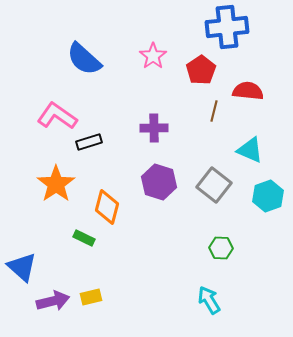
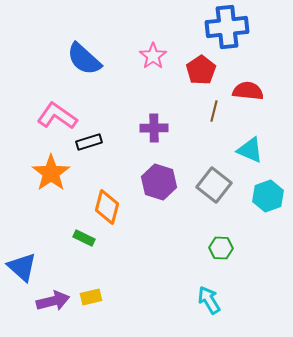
orange star: moved 5 px left, 11 px up
